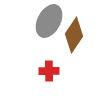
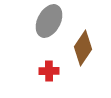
brown diamond: moved 9 px right, 13 px down
